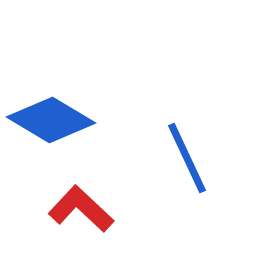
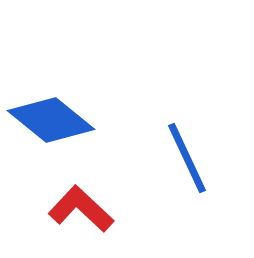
blue diamond: rotated 8 degrees clockwise
